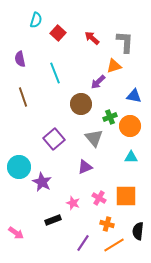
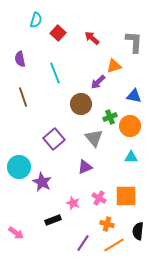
gray L-shape: moved 9 px right
